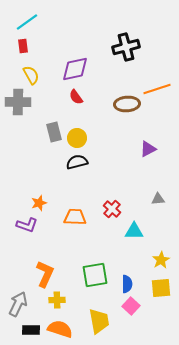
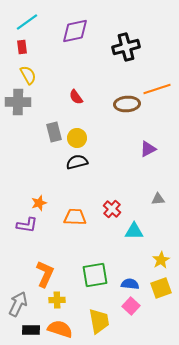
red rectangle: moved 1 px left, 1 px down
purple diamond: moved 38 px up
yellow semicircle: moved 3 px left
purple L-shape: rotated 10 degrees counterclockwise
blue semicircle: moved 3 px right; rotated 84 degrees counterclockwise
yellow square: rotated 15 degrees counterclockwise
